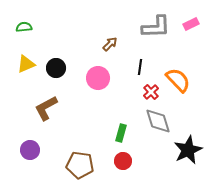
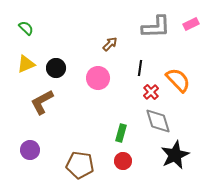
green semicircle: moved 2 px right, 1 px down; rotated 49 degrees clockwise
black line: moved 1 px down
brown L-shape: moved 4 px left, 6 px up
black star: moved 13 px left, 5 px down
